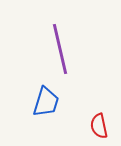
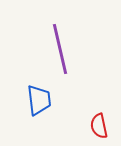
blue trapezoid: moved 7 px left, 2 px up; rotated 24 degrees counterclockwise
